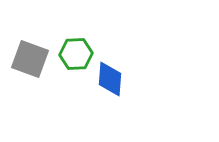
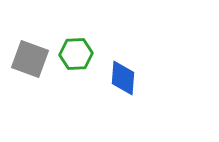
blue diamond: moved 13 px right, 1 px up
